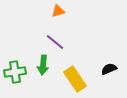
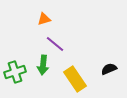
orange triangle: moved 14 px left, 8 px down
purple line: moved 2 px down
green cross: rotated 10 degrees counterclockwise
